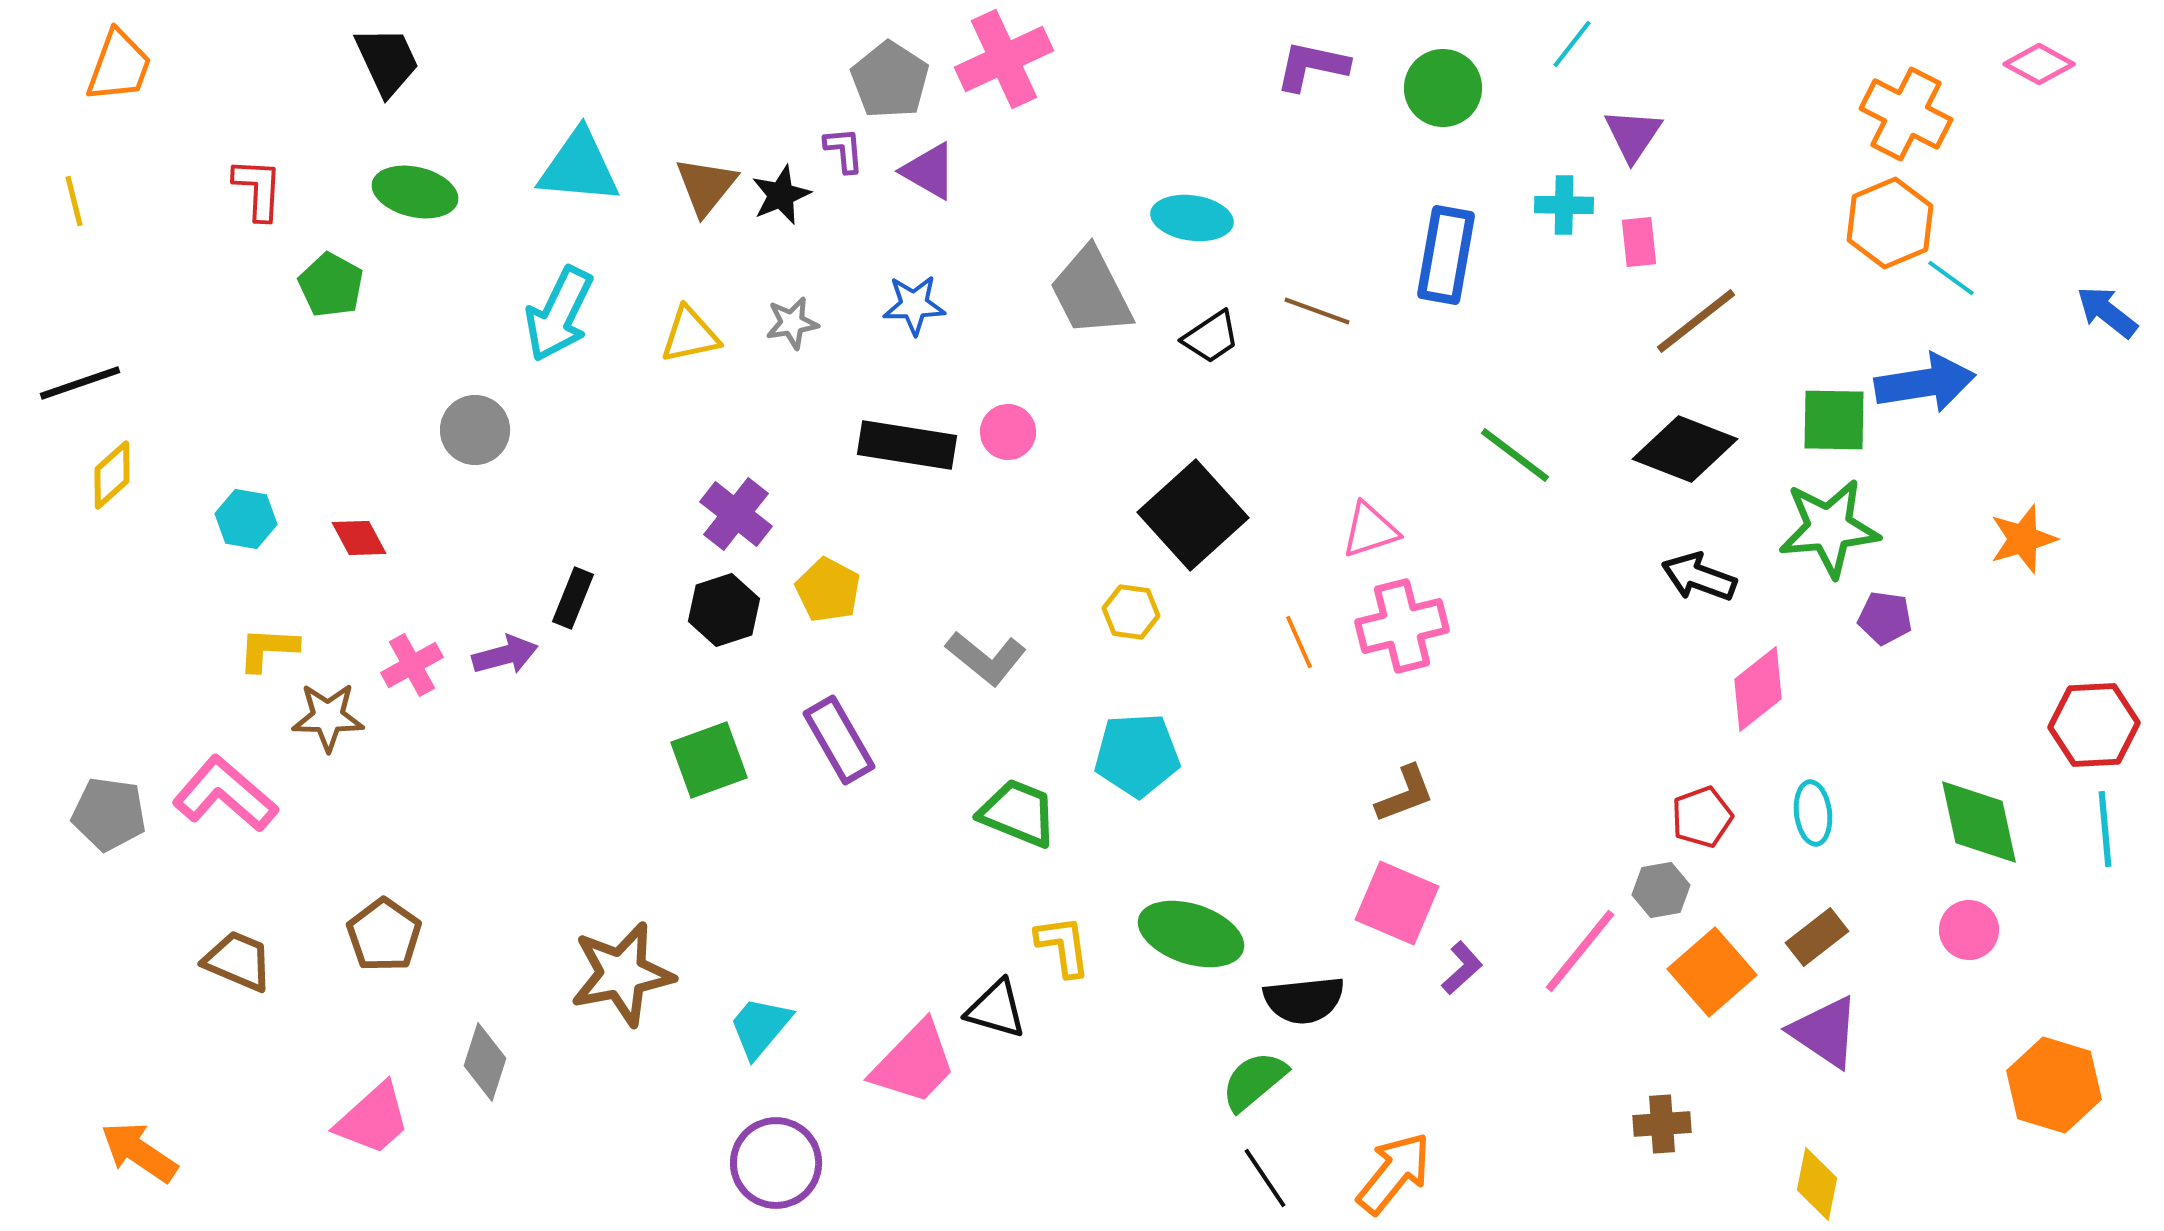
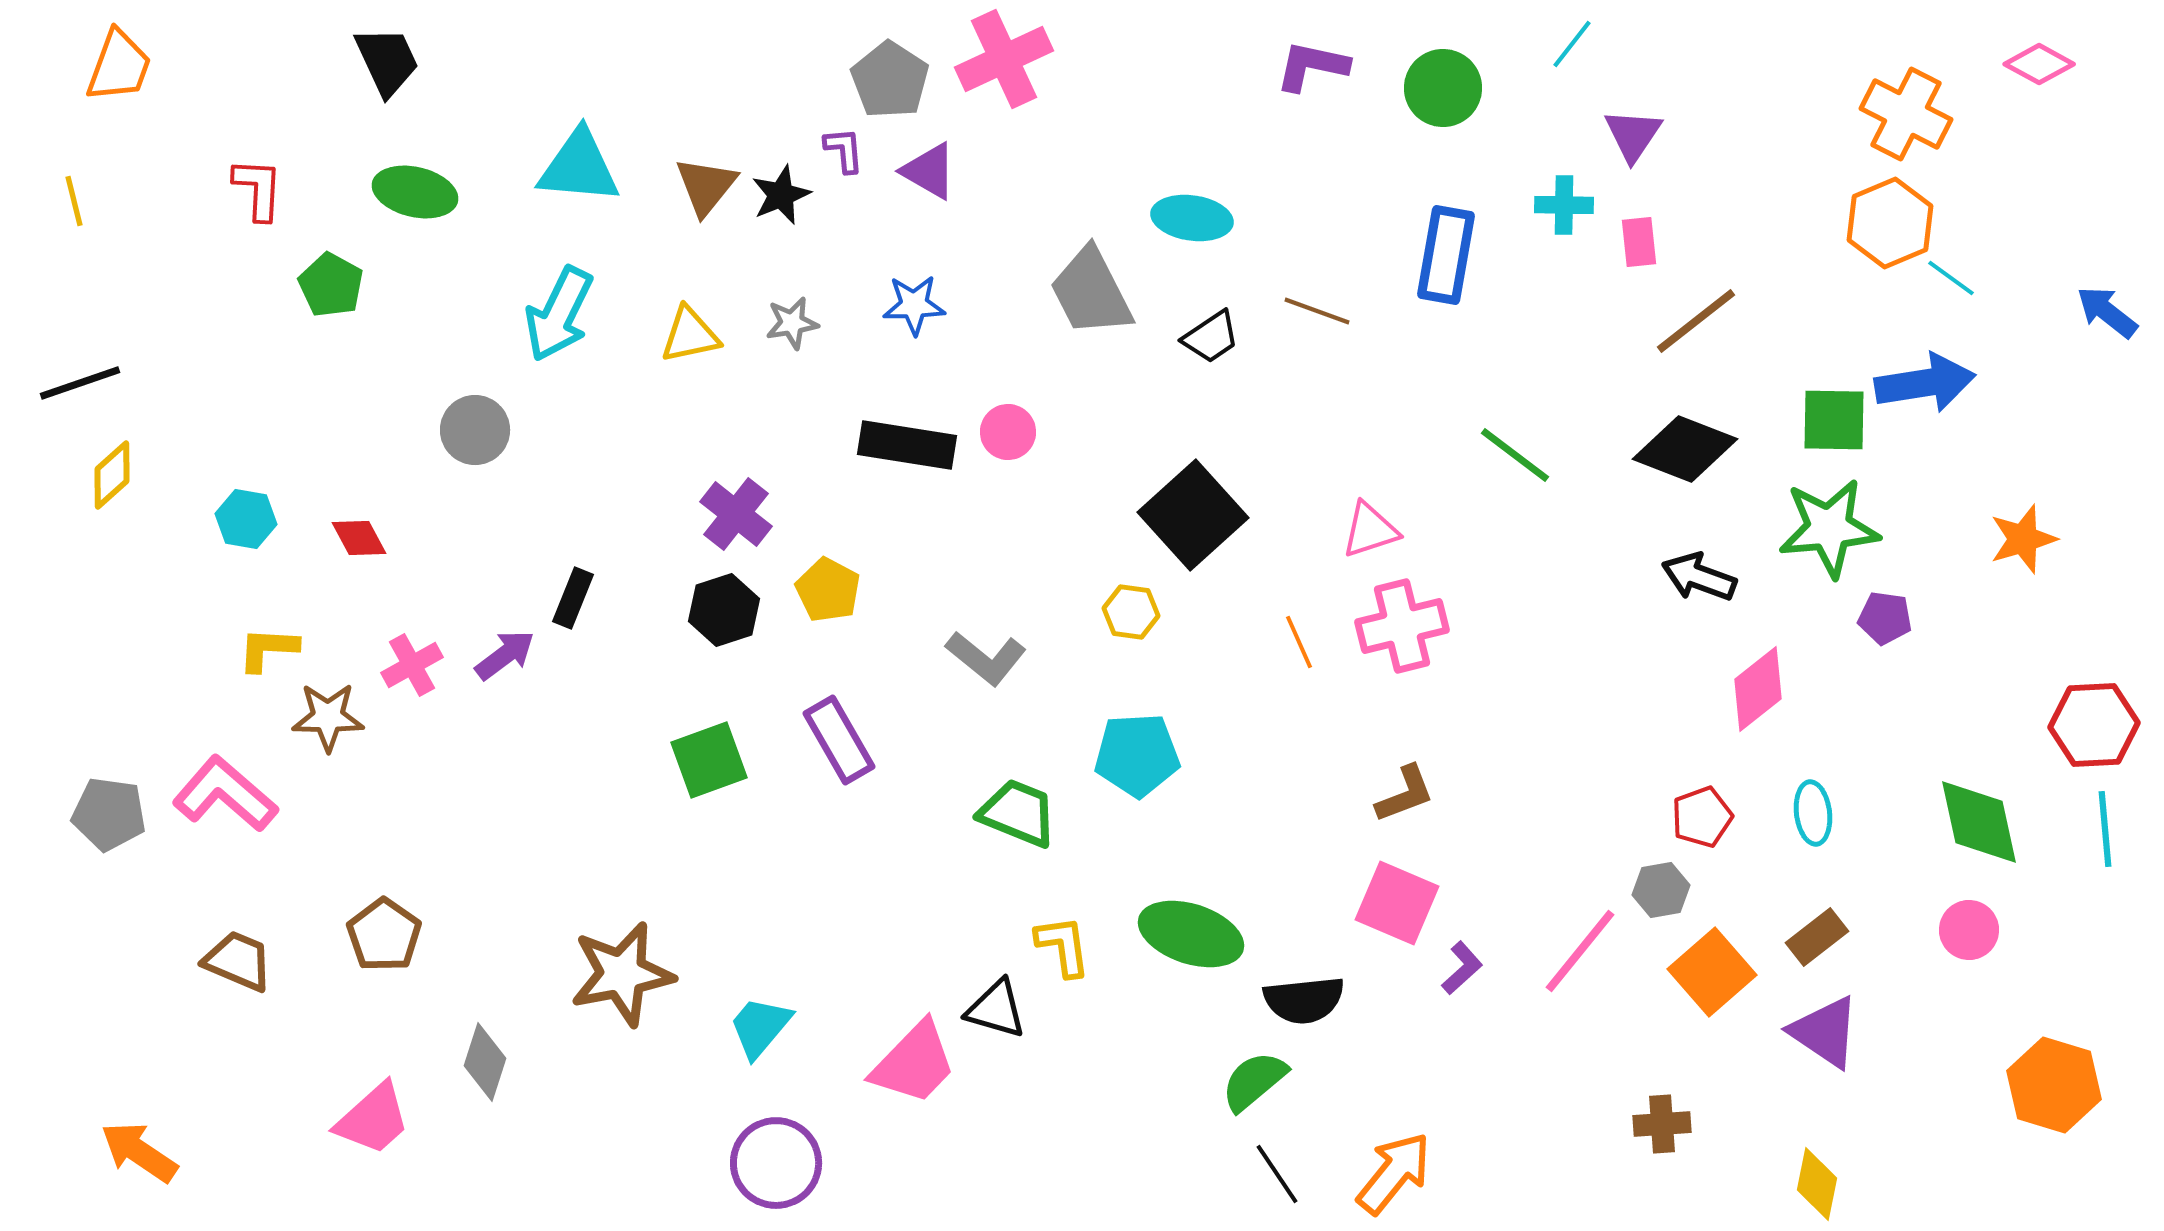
purple arrow at (505, 655): rotated 22 degrees counterclockwise
black line at (1265, 1178): moved 12 px right, 4 px up
